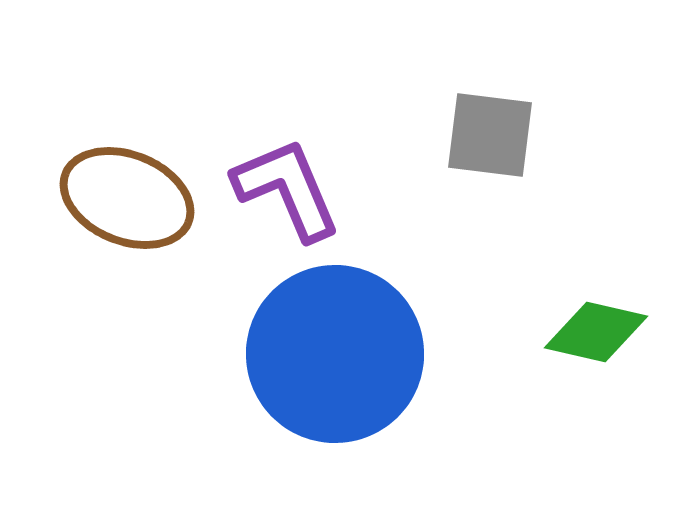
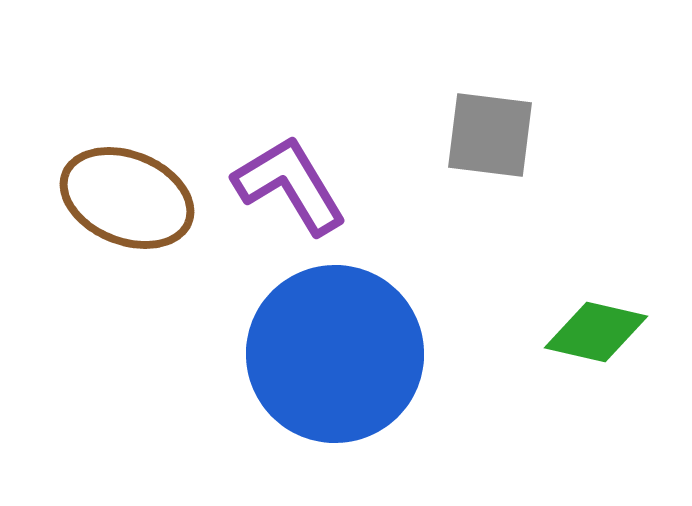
purple L-shape: moved 3 px right, 4 px up; rotated 8 degrees counterclockwise
